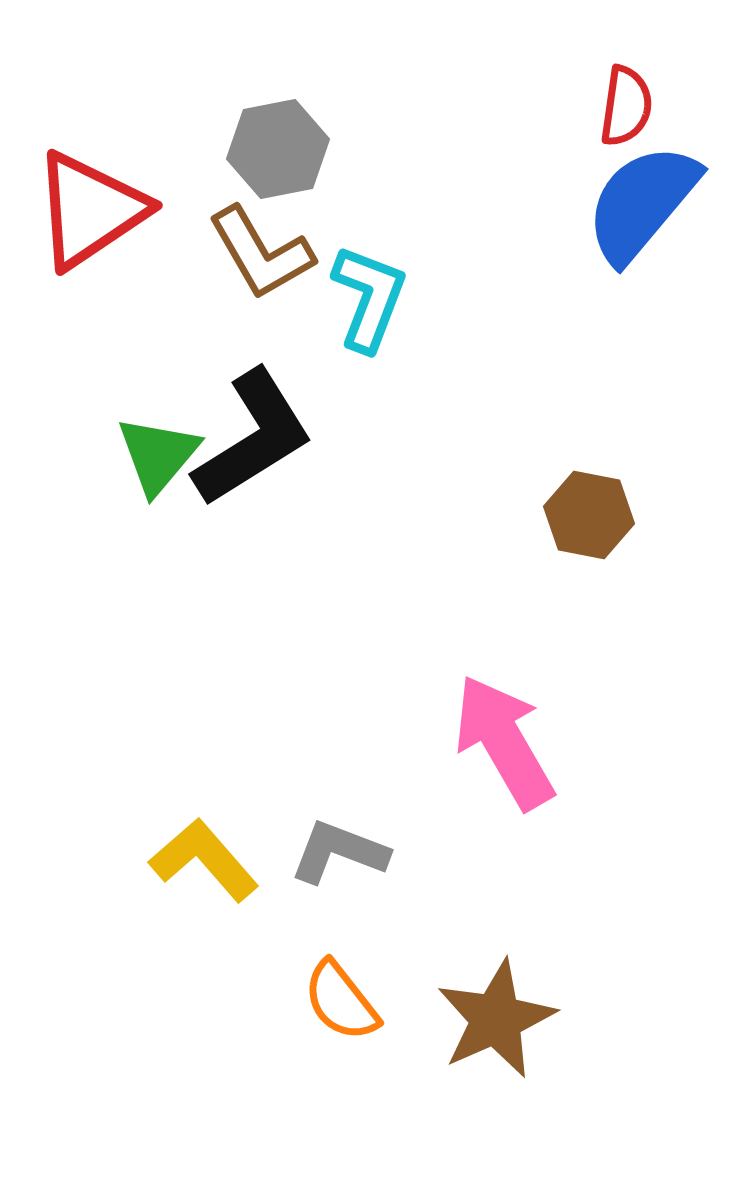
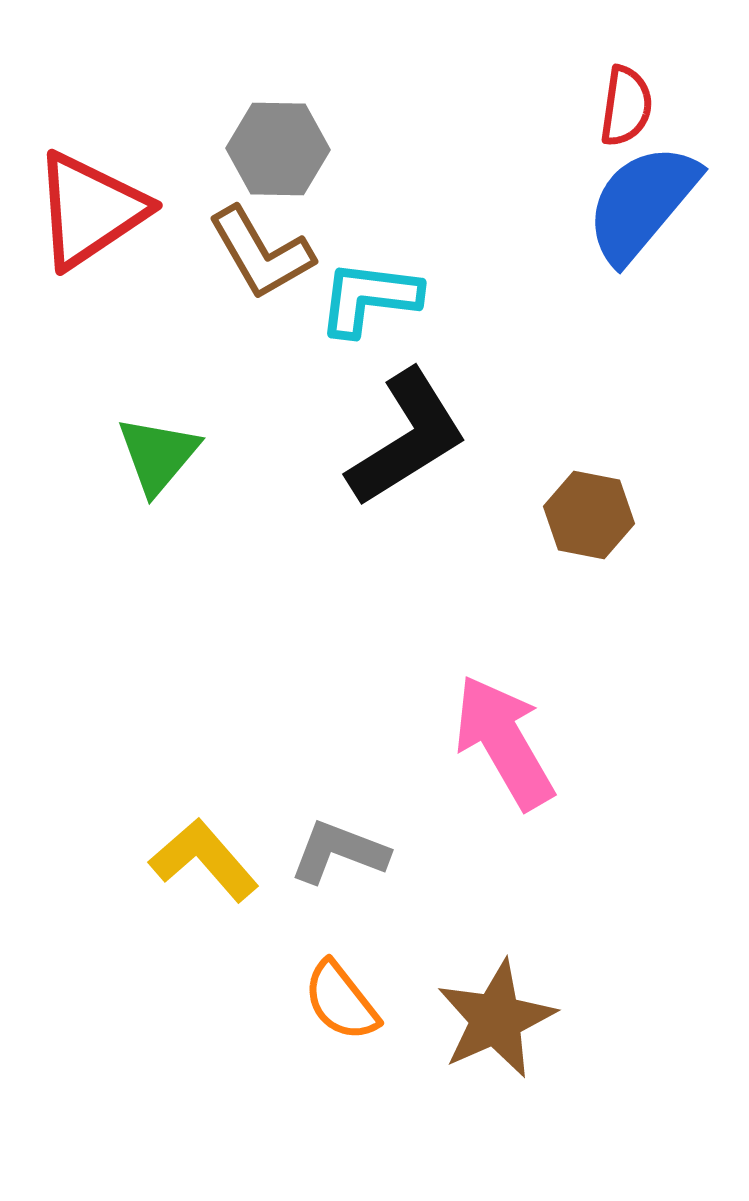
gray hexagon: rotated 12 degrees clockwise
cyan L-shape: rotated 104 degrees counterclockwise
black L-shape: moved 154 px right
